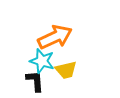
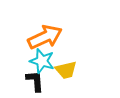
orange arrow: moved 10 px left
